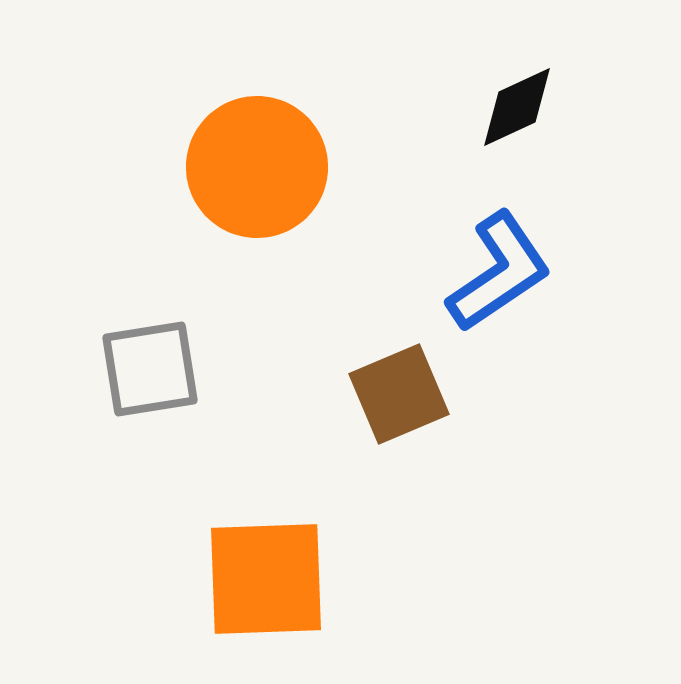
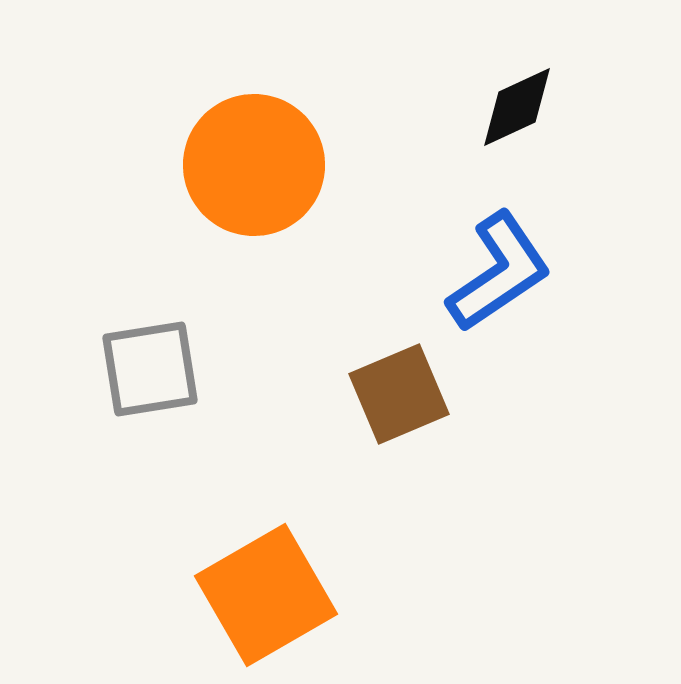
orange circle: moved 3 px left, 2 px up
orange square: moved 16 px down; rotated 28 degrees counterclockwise
